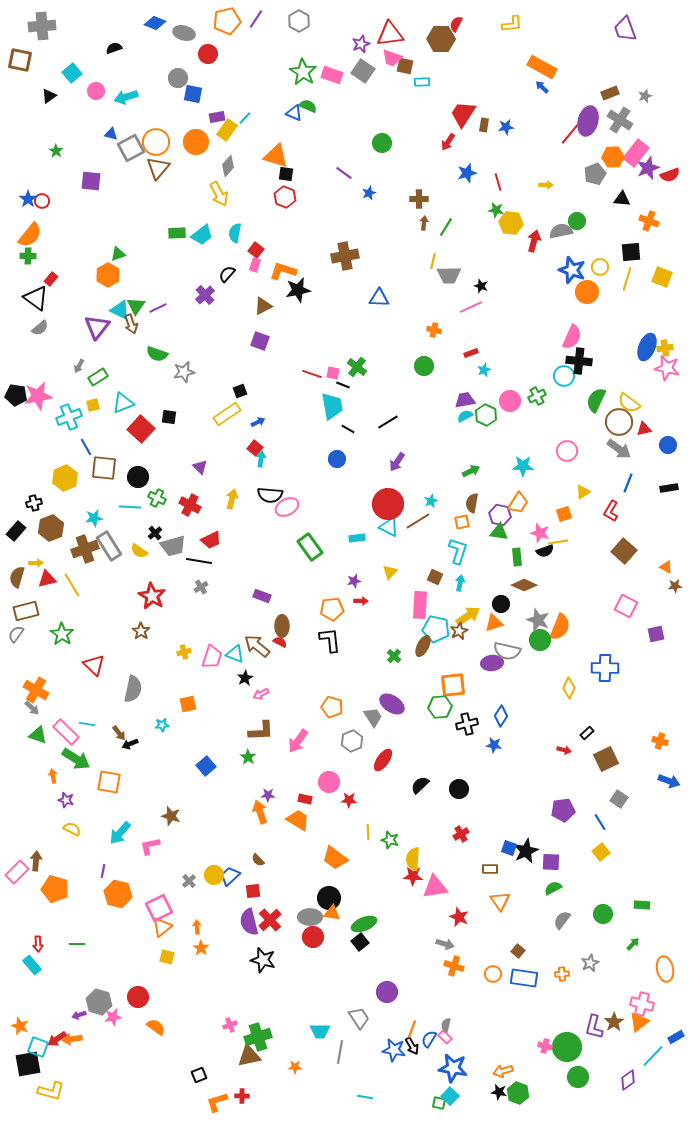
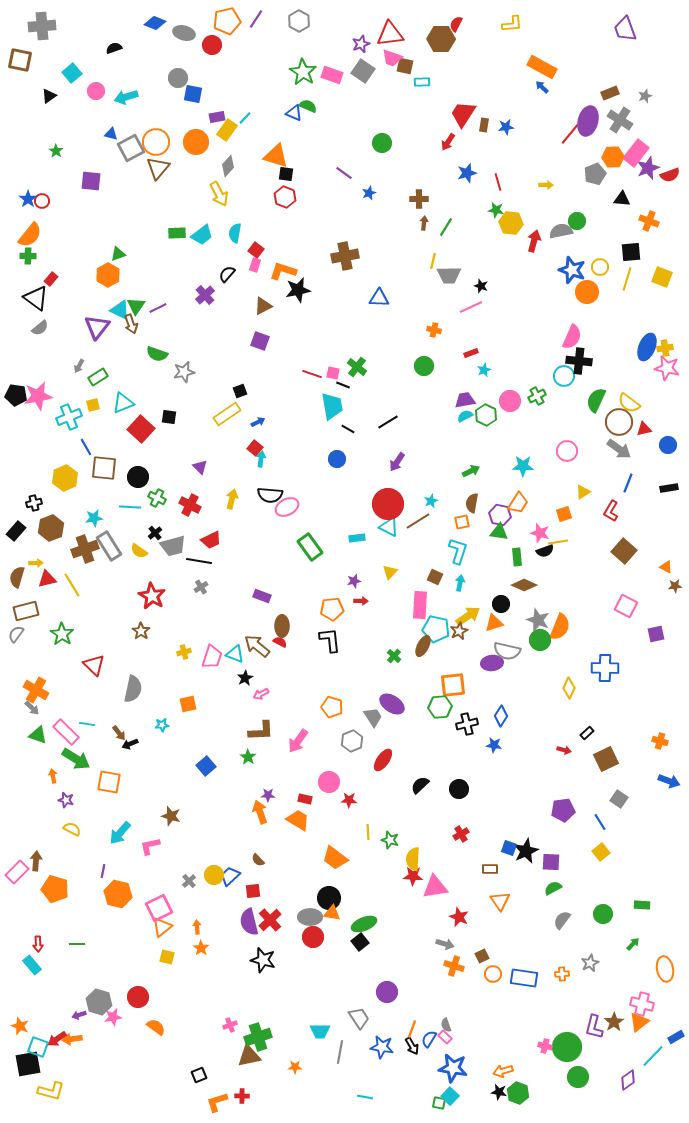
red circle at (208, 54): moved 4 px right, 9 px up
brown square at (518, 951): moved 36 px left, 5 px down; rotated 24 degrees clockwise
gray semicircle at (446, 1025): rotated 32 degrees counterclockwise
blue star at (394, 1050): moved 12 px left, 3 px up
